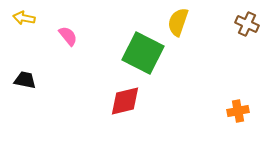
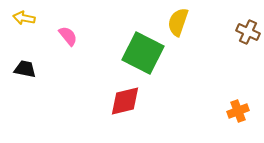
brown cross: moved 1 px right, 8 px down
black trapezoid: moved 11 px up
orange cross: rotated 10 degrees counterclockwise
